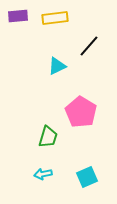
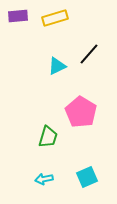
yellow rectangle: rotated 10 degrees counterclockwise
black line: moved 8 px down
cyan arrow: moved 1 px right, 5 px down
